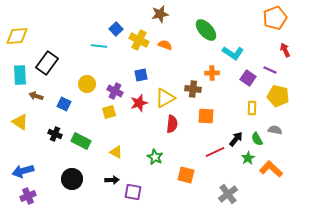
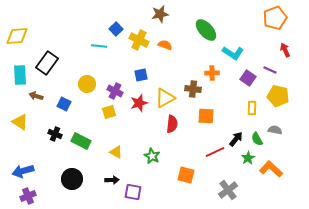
green star at (155, 157): moved 3 px left, 1 px up
gray cross at (228, 194): moved 4 px up
